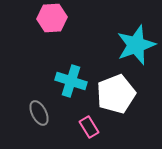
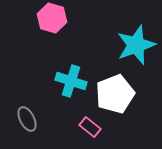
pink hexagon: rotated 20 degrees clockwise
white pentagon: moved 1 px left
gray ellipse: moved 12 px left, 6 px down
pink rectangle: moved 1 px right; rotated 20 degrees counterclockwise
